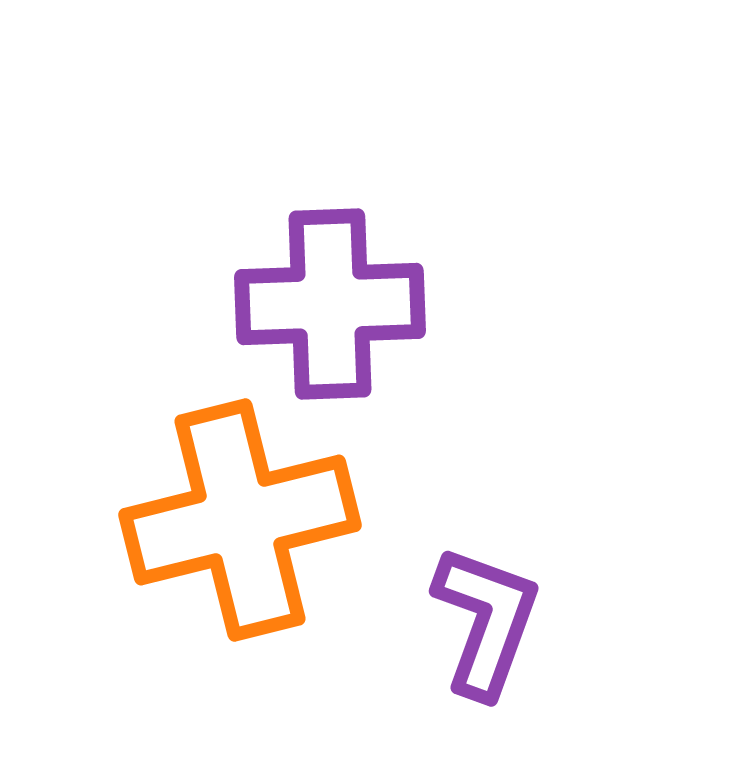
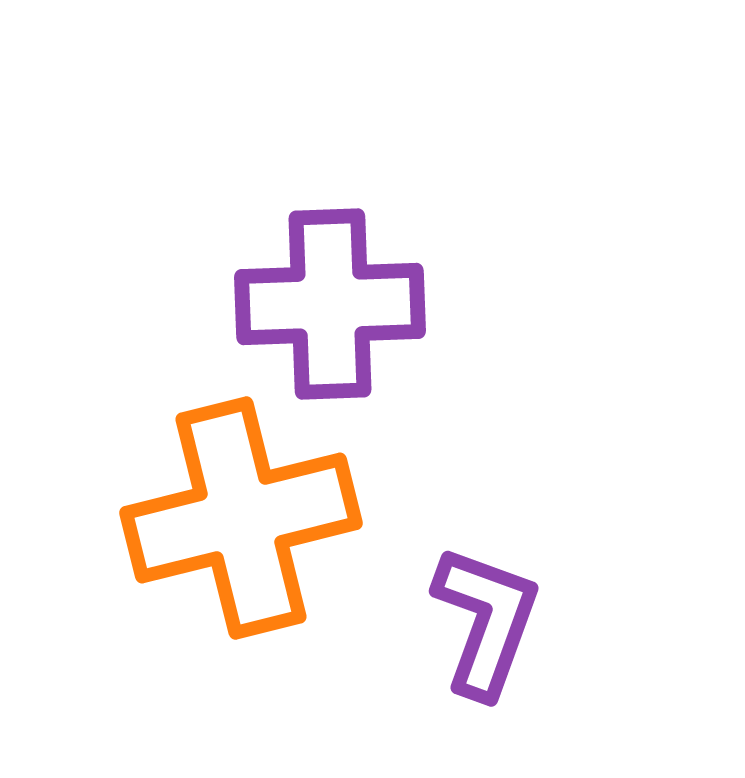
orange cross: moved 1 px right, 2 px up
